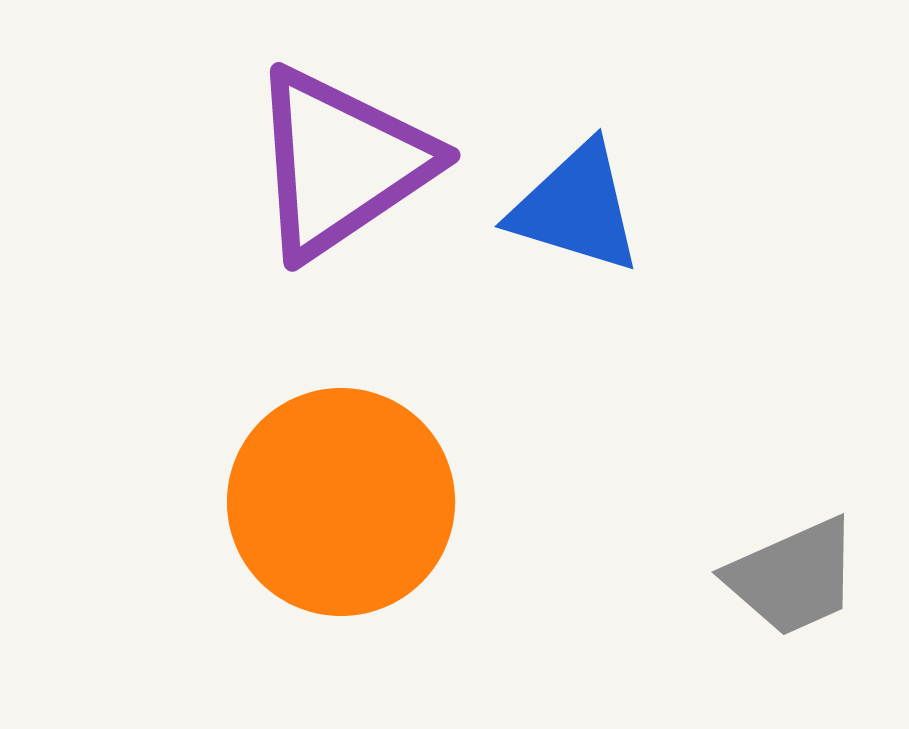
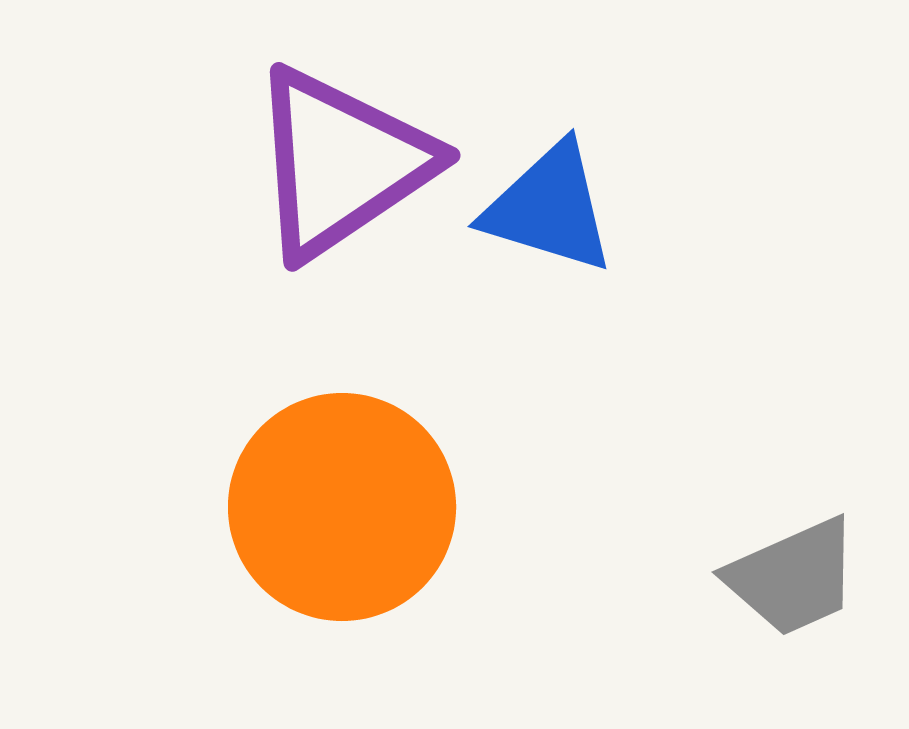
blue triangle: moved 27 px left
orange circle: moved 1 px right, 5 px down
